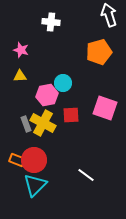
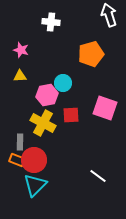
orange pentagon: moved 8 px left, 2 px down
gray rectangle: moved 6 px left, 18 px down; rotated 21 degrees clockwise
white line: moved 12 px right, 1 px down
